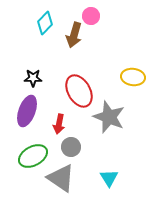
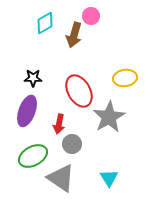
cyan diamond: rotated 15 degrees clockwise
yellow ellipse: moved 8 px left, 1 px down; rotated 15 degrees counterclockwise
gray star: rotated 20 degrees clockwise
gray circle: moved 1 px right, 3 px up
